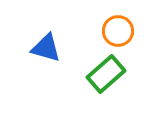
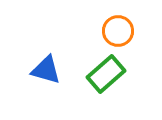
blue triangle: moved 22 px down
